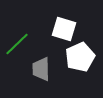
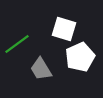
green line: rotated 8 degrees clockwise
gray trapezoid: rotated 30 degrees counterclockwise
